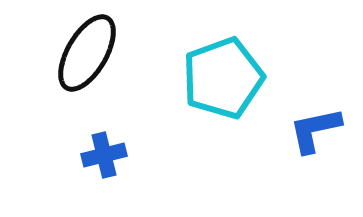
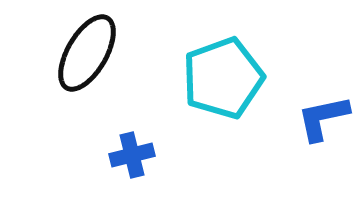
blue L-shape: moved 8 px right, 12 px up
blue cross: moved 28 px right
